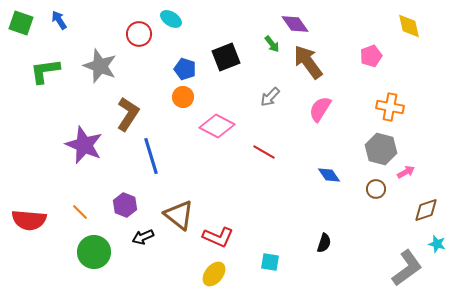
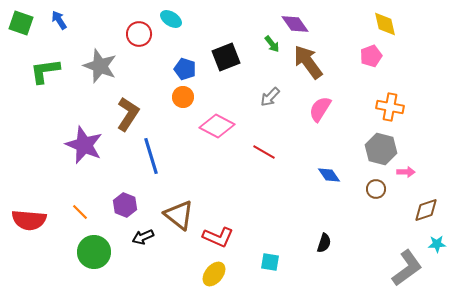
yellow diamond: moved 24 px left, 2 px up
pink arrow: rotated 30 degrees clockwise
cyan star: rotated 18 degrees counterclockwise
